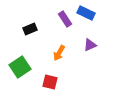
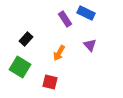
black rectangle: moved 4 px left, 10 px down; rotated 24 degrees counterclockwise
purple triangle: rotated 48 degrees counterclockwise
green square: rotated 25 degrees counterclockwise
